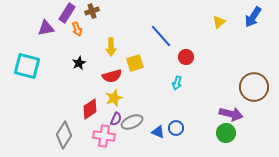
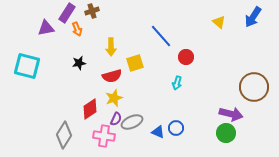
yellow triangle: rotated 40 degrees counterclockwise
black star: rotated 16 degrees clockwise
